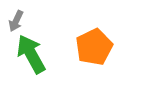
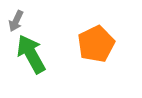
orange pentagon: moved 2 px right, 3 px up
